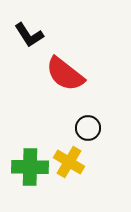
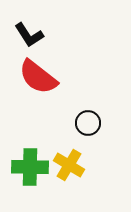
red semicircle: moved 27 px left, 3 px down
black circle: moved 5 px up
yellow cross: moved 3 px down
